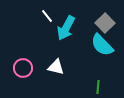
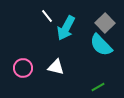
cyan semicircle: moved 1 px left
green line: rotated 56 degrees clockwise
